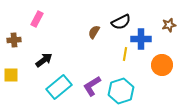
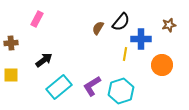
black semicircle: rotated 24 degrees counterclockwise
brown semicircle: moved 4 px right, 4 px up
brown cross: moved 3 px left, 3 px down
